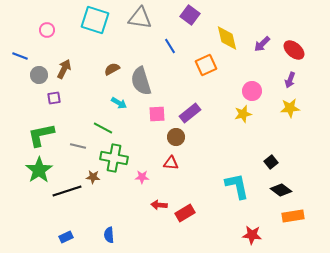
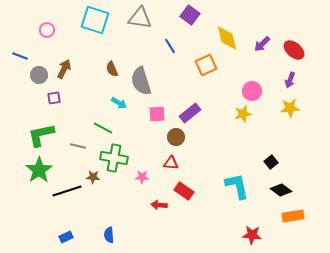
brown semicircle at (112, 69): rotated 84 degrees counterclockwise
red rectangle at (185, 213): moved 1 px left, 22 px up; rotated 66 degrees clockwise
